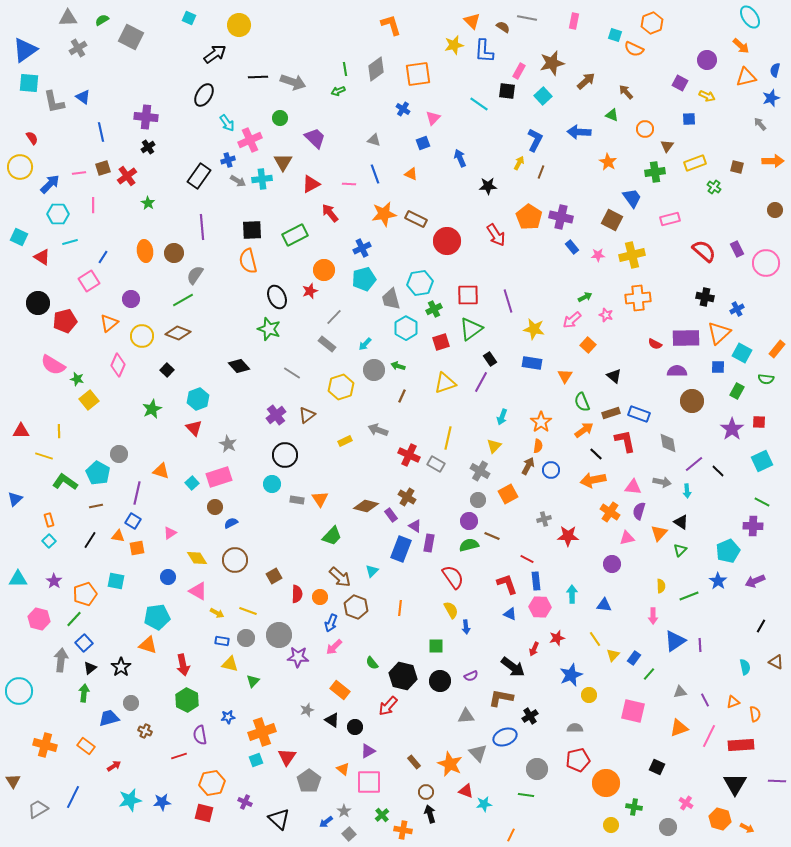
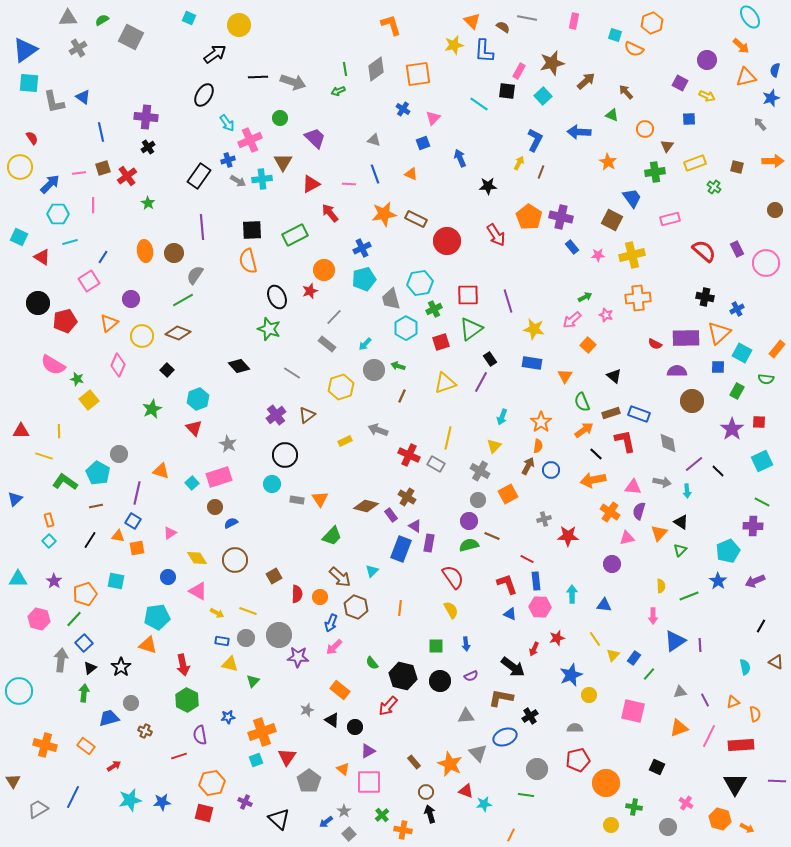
blue arrow at (466, 627): moved 17 px down
